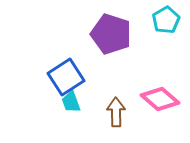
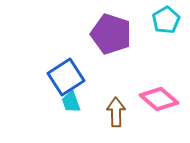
pink diamond: moved 1 px left
